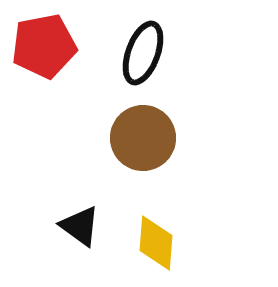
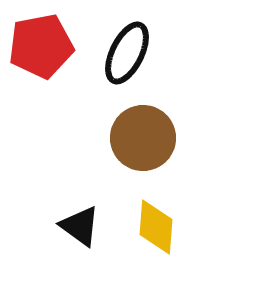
red pentagon: moved 3 px left
black ellipse: moved 16 px left; rotated 6 degrees clockwise
yellow diamond: moved 16 px up
